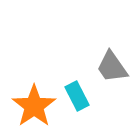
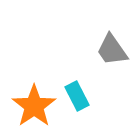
gray trapezoid: moved 17 px up
